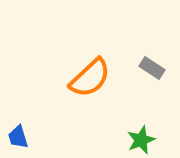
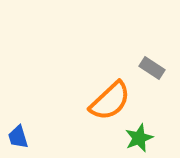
orange semicircle: moved 20 px right, 23 px down
green star: moved 2 px left, 2 px up
